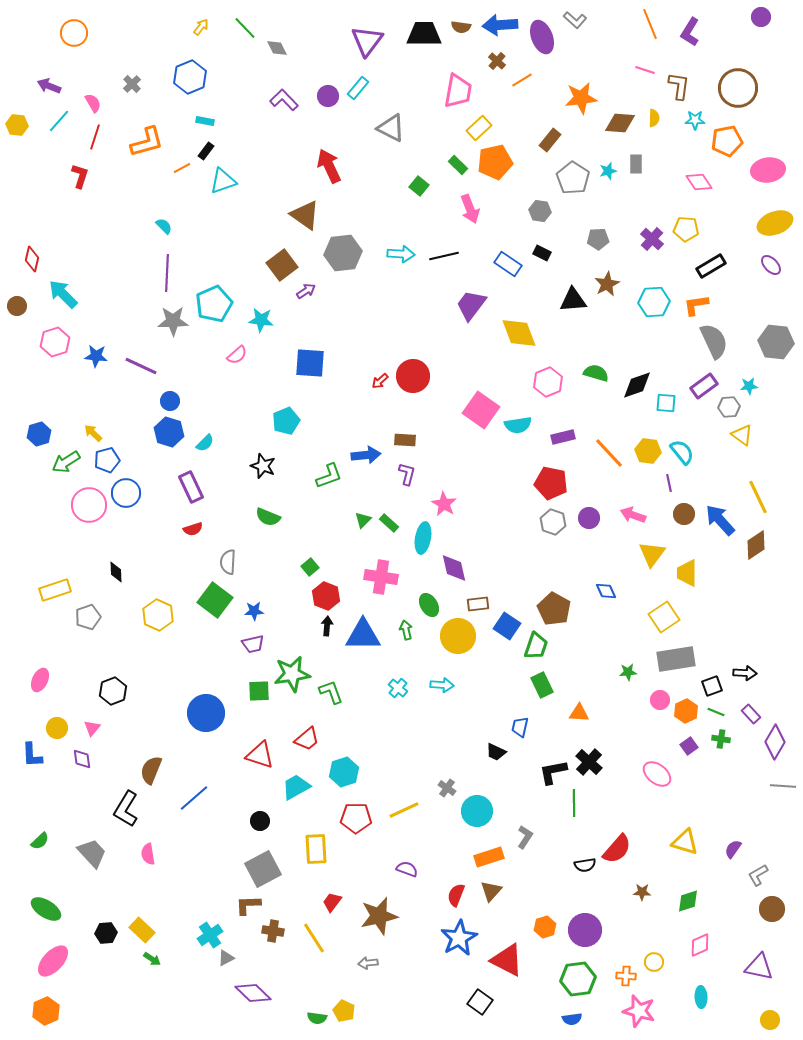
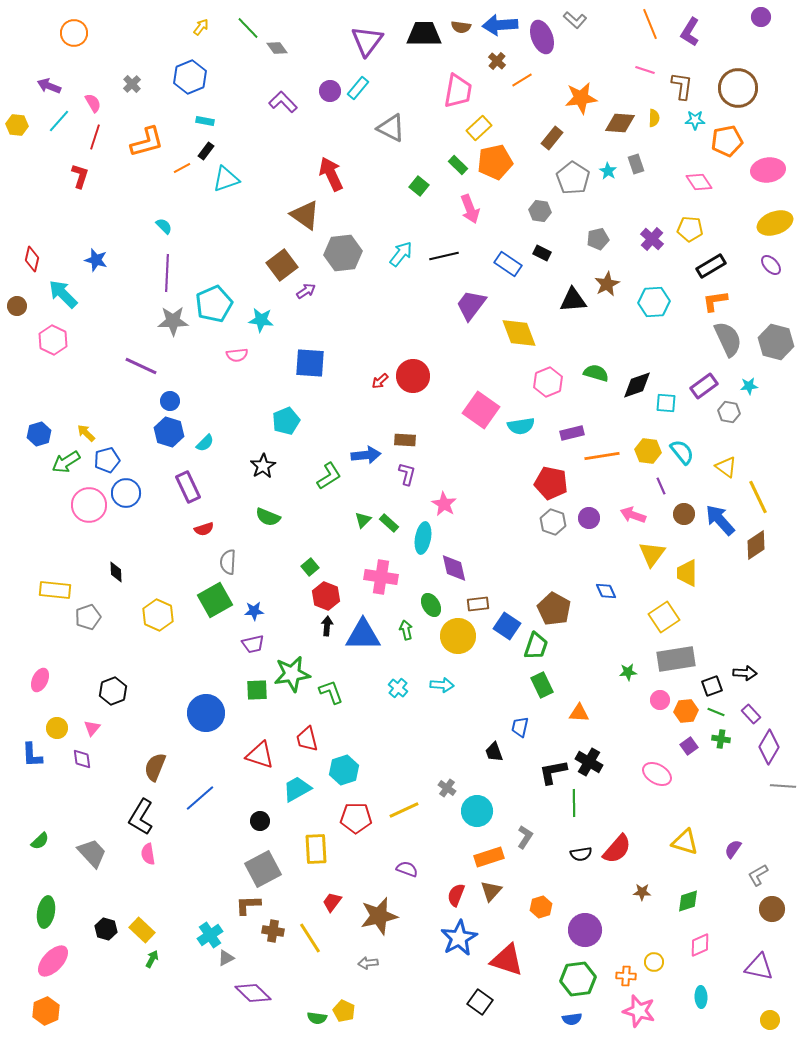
green line at (245, 28): moved 3 px right
gray diamond at (277, 48): rotated 10 degrees counterclockwise
brown L-shape at (679, 86): moved 3 px right
purple circle at (328, 96): moved 2 px right, 5 px up
purple L-shape at (284, 100): moved 1 px left, 2 px down
brown rectangle at (550, 140): moved 2 px right, 2 px up
gray rectangle at (636, 164): rotated 18 degrees counterclockwise
red arrow at (329, 166): moved 2 px right, 8 px down
cyan star at (608, 171): rotated 24 degrees counterclockwise
cyan triangle at (223, 181): moved 3 px right, 2 px up
yellow pentagon at (686, 229): moved 4 px right
gray pentagon at (598, 239): rotated 10 degrees counterclockwise
cyan arrow at (401, 254): rotated 56 degrees counterclockwise
orange L-shape at (696, 305): moved 19 px right, 4 px up
gray semicircle at (714, 341): moved 14 px right, 2 px up
pink hexagon at (55, 342): moved 2 px left, 2 px up; rotated 16 degrees counterclockwise
gray hexagon at (776, 342): rotated 8 degrees clockwise
pink semicircle at (237, 355): rotated 35 degrees clockwise
blue star at (96, 356): moved 96 px up; rotated 10 degrees clockwise
gray hexagon at (729, 407): moved 5 px down; rotated 15 degrees clockwise
cyan semicircle at (518, 425): moved 3 px right, 1 px down
yellow arrow at (93, 433): moved 7 px left
yellow triangle at (742, 435): moved 16 px left, 32 px down
purple rectangle at (563, 437): moved 9 px right, 4 px up
orange line at (609, 453): moved 7 px left, 3 px down; rotated 56 degrees counterclockwise
black star at (263, 466): rotated 20 degrees clockwise
green L-shape at (329, 476): rotated 12 degrees counterclockwise
purple line at (669, 483): moved 8 px left, 3 px down; rotated 12 degrees counterclockwise
purple rectangle at (191, 487): moved 3 px left
red semicircle at (193, 529): moved 11 px right
yellow rectangle at (55, 590): rotated 24 degrees clockwise
green square at (215, 600): rotated 24 degrees clockwise
green ellipse at (429, 605): moved 2 px right
green square at (259, 691): moved 2 px left, 1 px up
orange hexagon at (686, 711): rotated 20 degrees clockwise
red trapezoid at (307, 739): rotated 116 degrees clockwise
purple diamond at (775, 742): moved 6 px left, 5 px down
black trapezoid at (496, 752): moved 2 px left; rotated 45 degrees clockwise
black cross at (589, 762): rotated 12 degrees counterclockwise
brown semicircle at (151, 770): moved 4 px right, 3 px up
cyan hexagon at (344, 772): moved 2 px up
pink ellipse at (657, 774): rotated 8 degrees counterclockwise
cyan trapezoid at (296, 787): moved 1 px right, 2 px down
blue line at (194, 798): moved 6 px right
black L-shape at (126, 809): moved 15 px right, 8 px down
black semicircle at (585, 865): moved 4 px left, 11 px up
green ellipse at (46, 909): moved 3 px down; rotated 68 degrees clockwise
orange hexagon at (545, 927): moved 4 px left, 20 px up
black hexagon at (106, 933): moved 4 px up; rotated 20 degrees clockwise
yellow line at (314, 938): moved 4 px left
green arrow at (152, 959): rotated 96 degrees counterclockwise
red triangle at (507, 960): rotated 9 degrees counterclockwise
